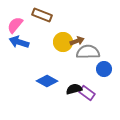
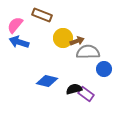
yellow circle: moved 4 px up
blue diamond: rotated 15 degrees counterclockwise
purple rectangle: moved 1 px left, 1 px down
